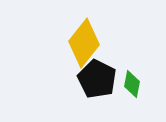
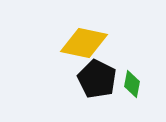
yellow diamond: rotated 63 degrees clockwise
